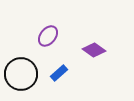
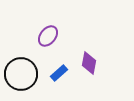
purple diamond: moved 5 px left, 13 px down; rotated 65 degrees clockwise
